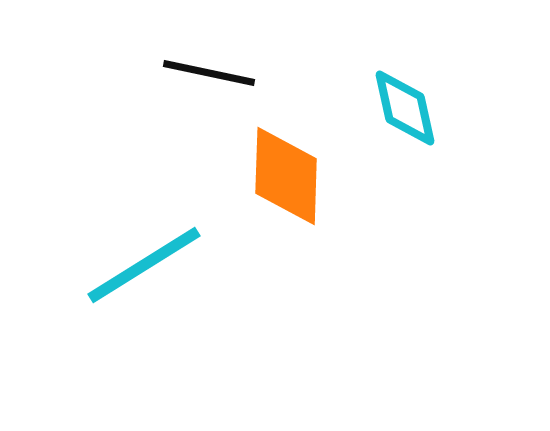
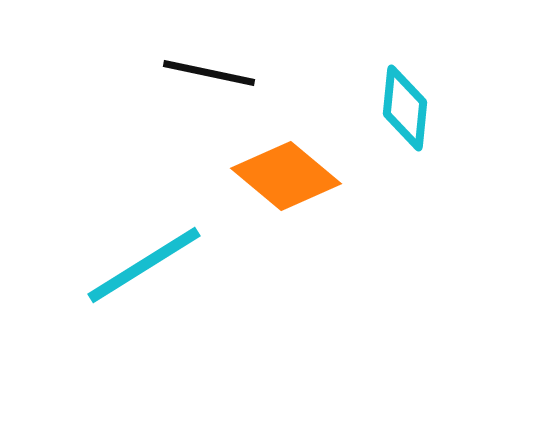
cyan diamond: rotated 18 degrees clockwise
orange diamond: rotated 52 degrees counterclockwise
